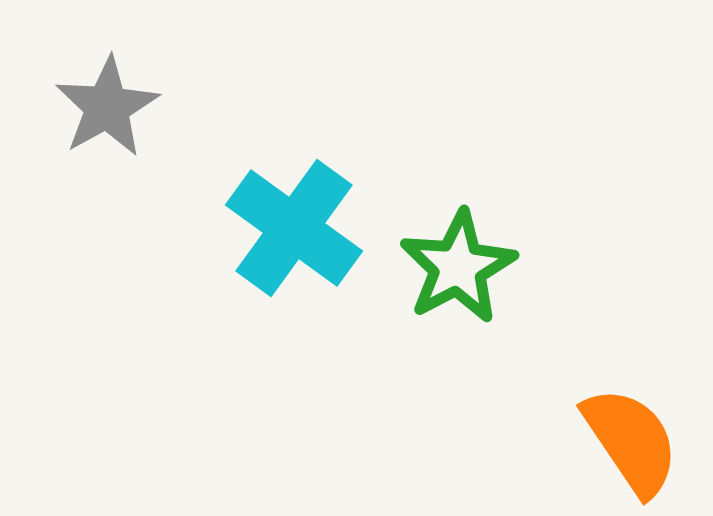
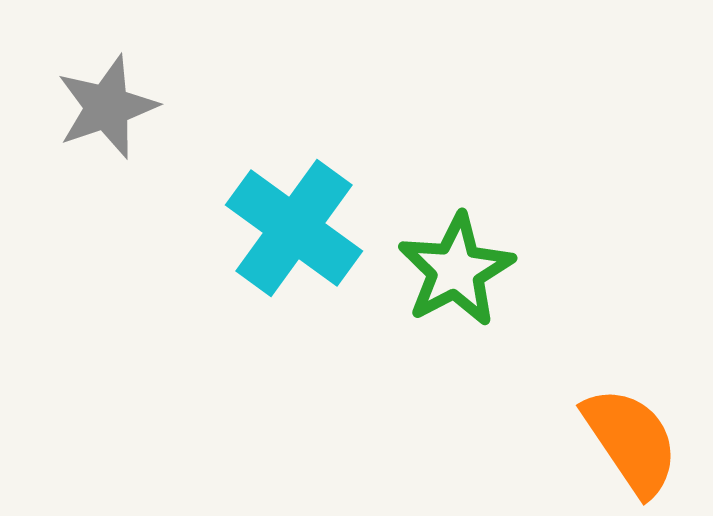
gray star: rotated 10 degrees clockwise
green star: moved 2 px left, 3 px down
